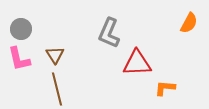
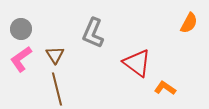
gray L-shape: moved 16 px left
pink L-shape: moved 2 px right; rotated 68 degrees clockwise
red triangle: rotated 40 degrees clockwise
orange L-shape: rotated 30 degrees clockwise
